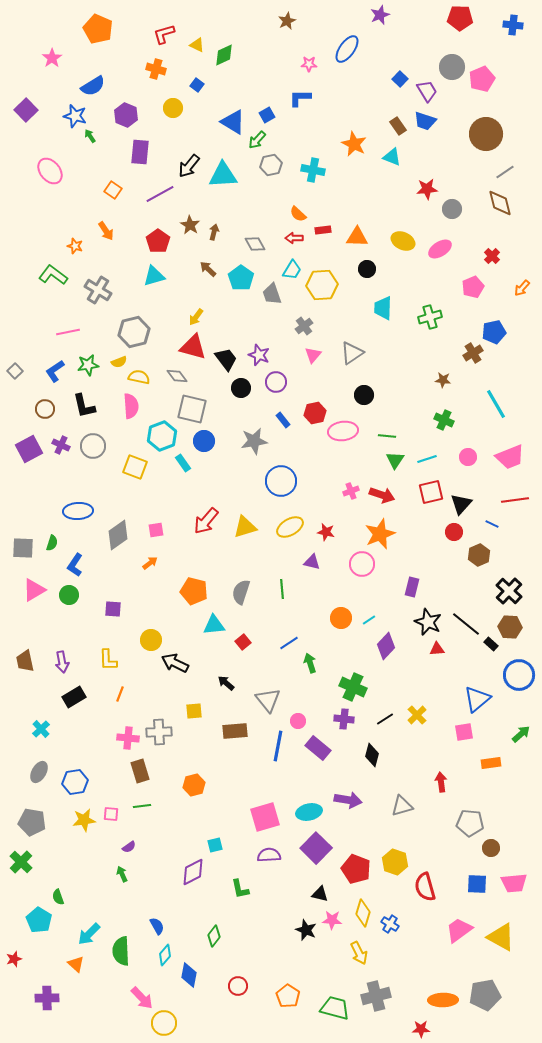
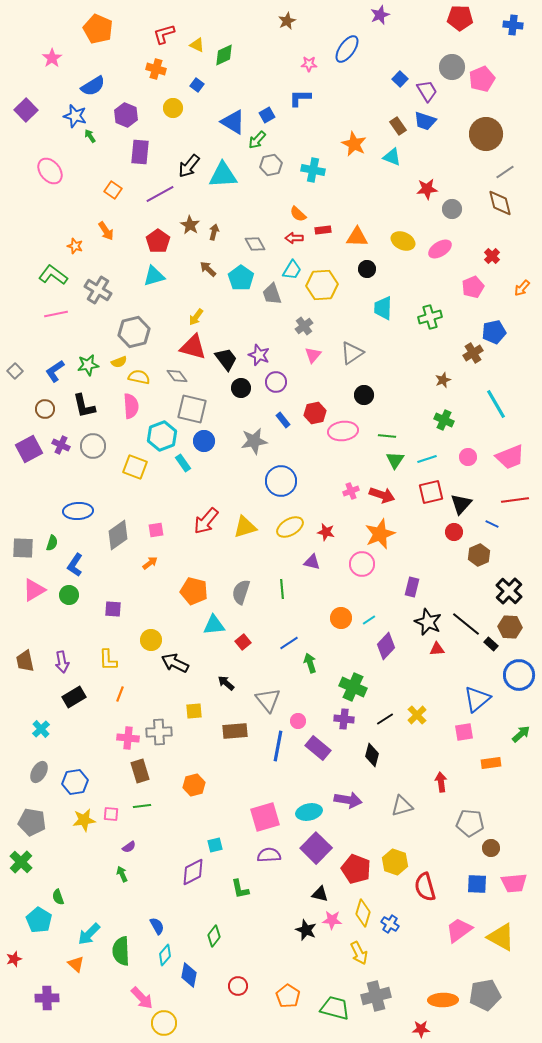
pink line at (68, 332): moved 12 px left, 18 px up
brown star at (443, 380): rotated 28 degrees counterclockwise
